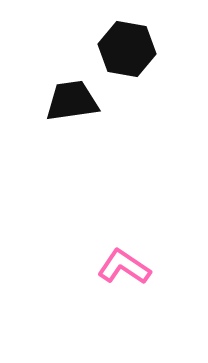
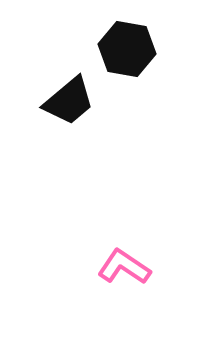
black trapezoid: moved 3 px left; rotated 148 degrees clockwise
